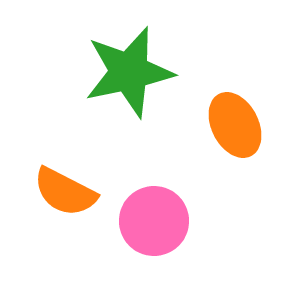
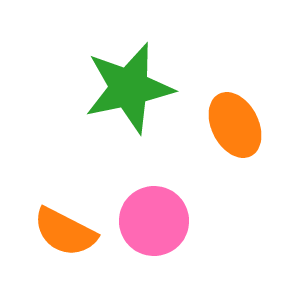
green star: moved 16 px down
orange semicircle: moved 40 px down
